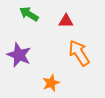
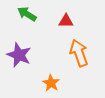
green arrow: moved 2 px left
orange arrow: rotated 12 degrees clockwise
orange star: rotated 18 degrees counterclockwise
